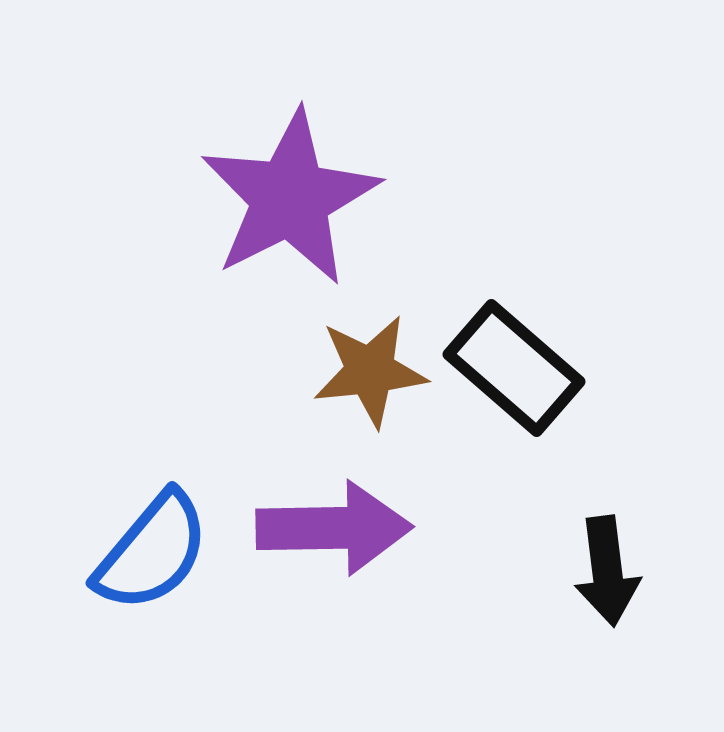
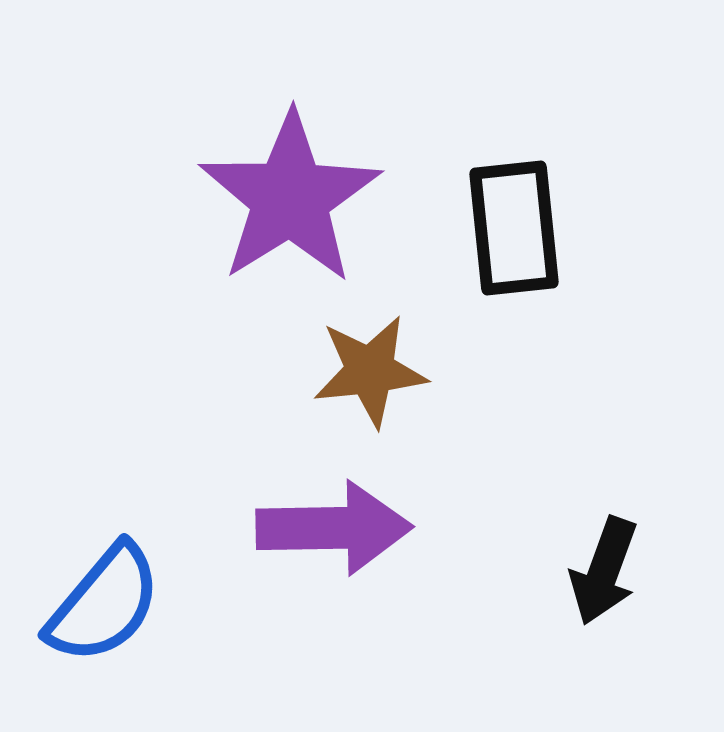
purple star: rotated 5 degrees counterclockwise
black rectangle: moved 140 px up; rotated 43 degrees clockwise
blue semicircle: moved 48 px left, 52 px down
black arrow: moved 3 px left; rotated 27 degrees clockwise
